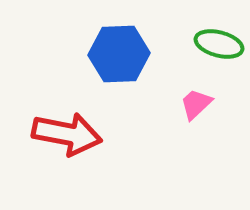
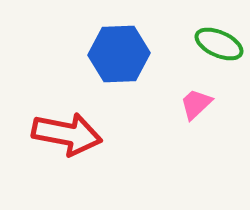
green ellipse: rotated 9 degrees clockwise
